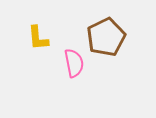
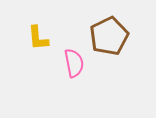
brown pentagon: moved 3 px right, 1 px up
